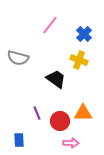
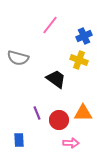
blue cross: moved 2 px down; rotated 21 degrees clockwise
red circle: moved 1 px left, 1 px up
